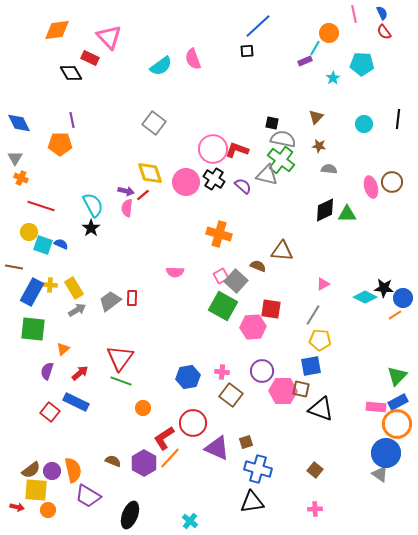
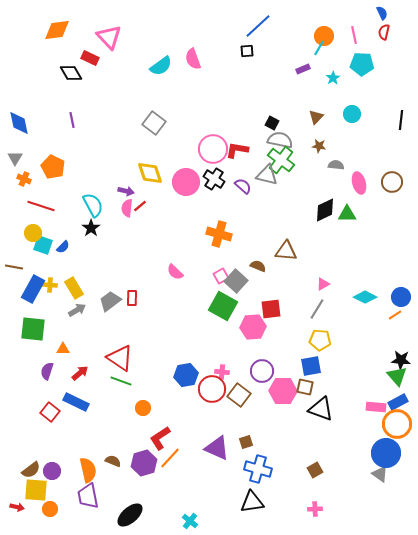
pink line at (354, 14): moved 21 px down
red semicircle at (384, 32): rotated 49 degrees clockwise
orange circle at (329, 33): moved 5 px left, 3 px down
cyan line at (315, 48): moved 4 px right
purple rectangle at (305, 61): moved 2 px left, 8 px down
black line at (398, 119): moved 3 px right, 1 px down
blue diamond at (19, 123): rotated 15 degrees clockwise
black square at (272, 123): rotated 16 degrees clockwise
cyan circle at (364, 124): moved 12 px left, 10 px up
gray semicircle at (283, 139): moved 3 px left, 1 px down
orange pentagon at (60, 144): moved 7 px left, 23 px down; rotated 25 degrees clockwise
red L-shape at (237, 150): rotated 10 degrees counterclockwise
gray semicircle at (329, 169): moved 7 px right, 4 px up
orange cross at (21, 178): moved 3 px right, 1 px down
pink ellipse at (371, 187): moved 12 px left, 4 px up
red line at (143, 195): moved 3 px left, 11 px down
yellow circle at (29, 232): moved 4 px right, 1 px down
blue semicircle at (61, 244): moved 2 px right, 3 px down; rotated 112 degrees clockwise
brown triangle at (282, 251): moved 4 px right
pink semicircle at (175, 272): rotated 42 degrees clockwise
black star at (384, 288): moved 17 px right, 72 px down
blue rectangle at (32, 292): moved 1 px right, 3 px up
blue circle at (403, 298): moved 2 px left, 1 px up
red square at (271, 309): rotated 15 degrees counterclockwise
gray line at (313, 315): moved 4 px right, 6 px up
orange triangle at (63, 349): rotated 40 degrees clockwise
red triangle at (120, 358): rotated 32 degrees counterclockwise
green triangle at (397, 376): rotated 25 degrees counterclockwise
blue hexagon at (188, 377): moved 2 px left, 2 px up
brown square at (301, 389): moved 4 px right, 2 px up
brown square at (231, 395): moved 8 px right
red circle at (193, 423): moved 19 px right, 34 px up
red L-shape at (164, 438): moved 4 px left
purple hexagon at (144, 463): rotated 15 degrees clockwise
orange semicircle at (73, 470): moved 15 px right
brown square at (315, 470): rotated 21 degrees clockwise
purple trapezoid at (88, 496): rotated 48 degrees clockwise
orange circle at (48, 510): moved 2 px right, 1 px up
black ellipse at (130, 515): rotated 28 degrees clockwise
